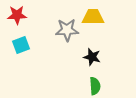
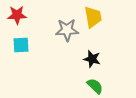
yellow trapezoid: rotated 80 degrees clockwise
cyan square: rotated 18 degrees clockwise
black star: moved 2 px down
green semicircle: rotated 42 degrees counterclockwise
